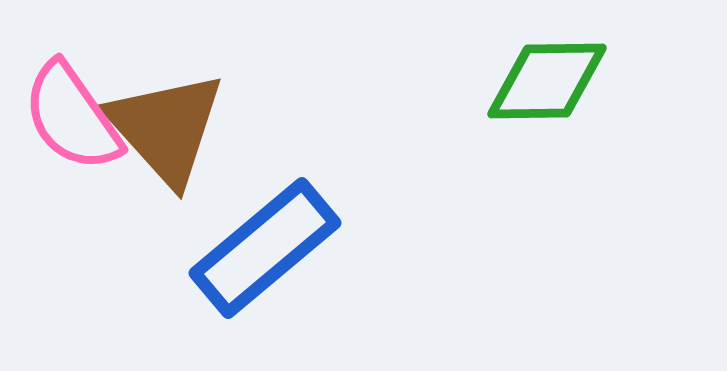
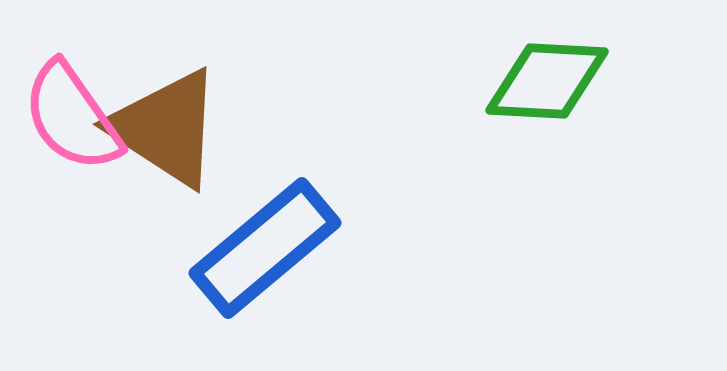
green diamond: rotated 4 degrees clockwise
brown triangle: rotated 15 degrees counterclockwise
